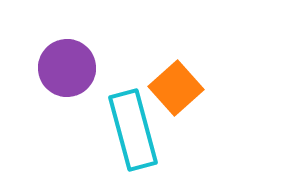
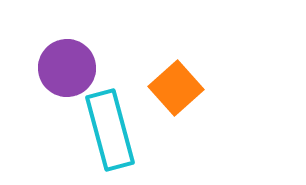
cyan rectangle: moved 23 px left
